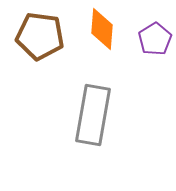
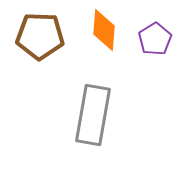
orange diamond: moved 2 px right, 1 px down
brown pentagon: rotated 6 degrees counterclockwise
